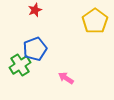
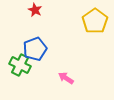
red star: rotated 24 degrees counterclockwise
green cross: rotated 30 degrees counterclockwise
